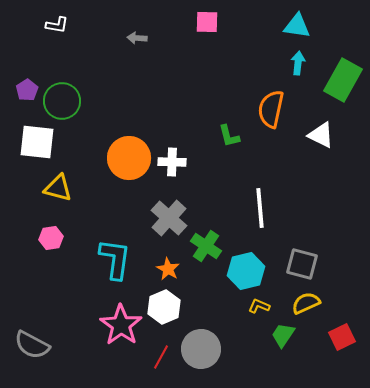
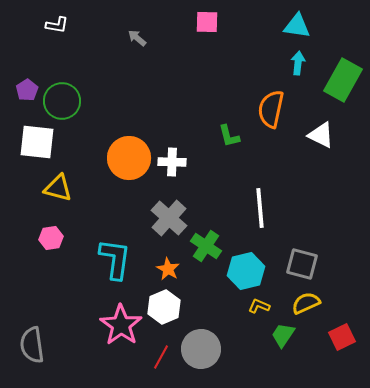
gray arrow: rotated 36 degrees clockwise
gray semicircle: rotated 54 degrees clockwise
